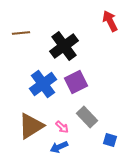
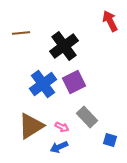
purple square: moved 2 px left
pink arrow: rotated 16 degrees counterclockwise
